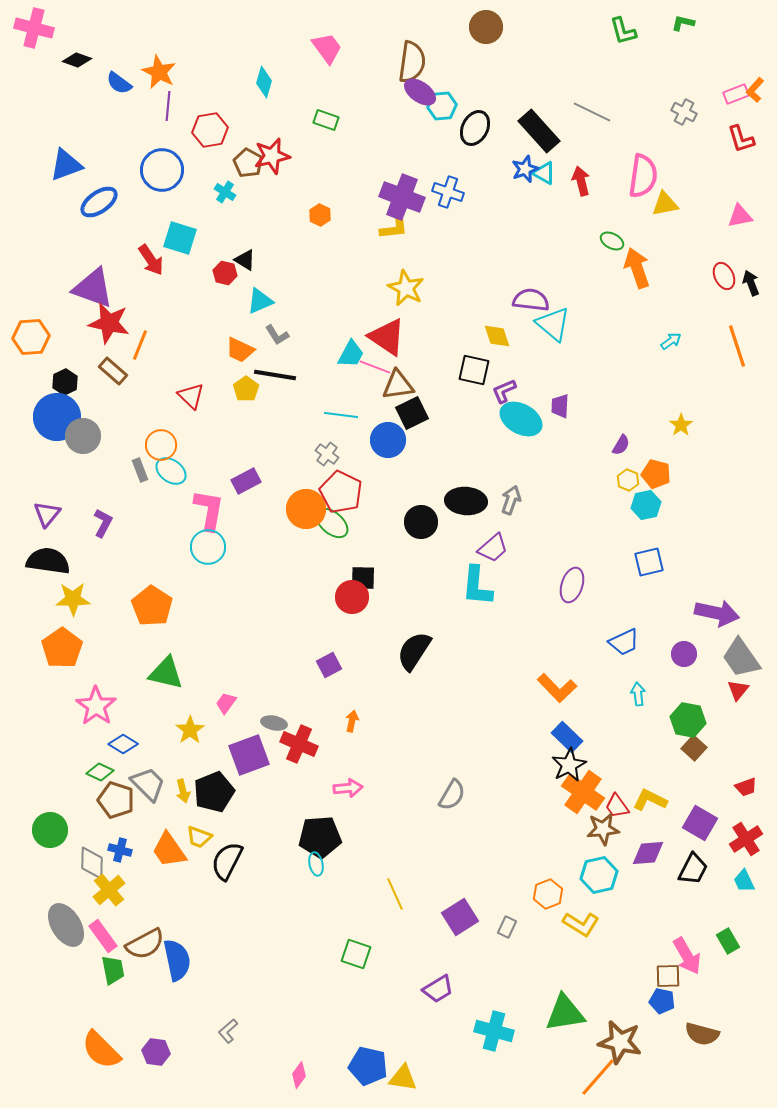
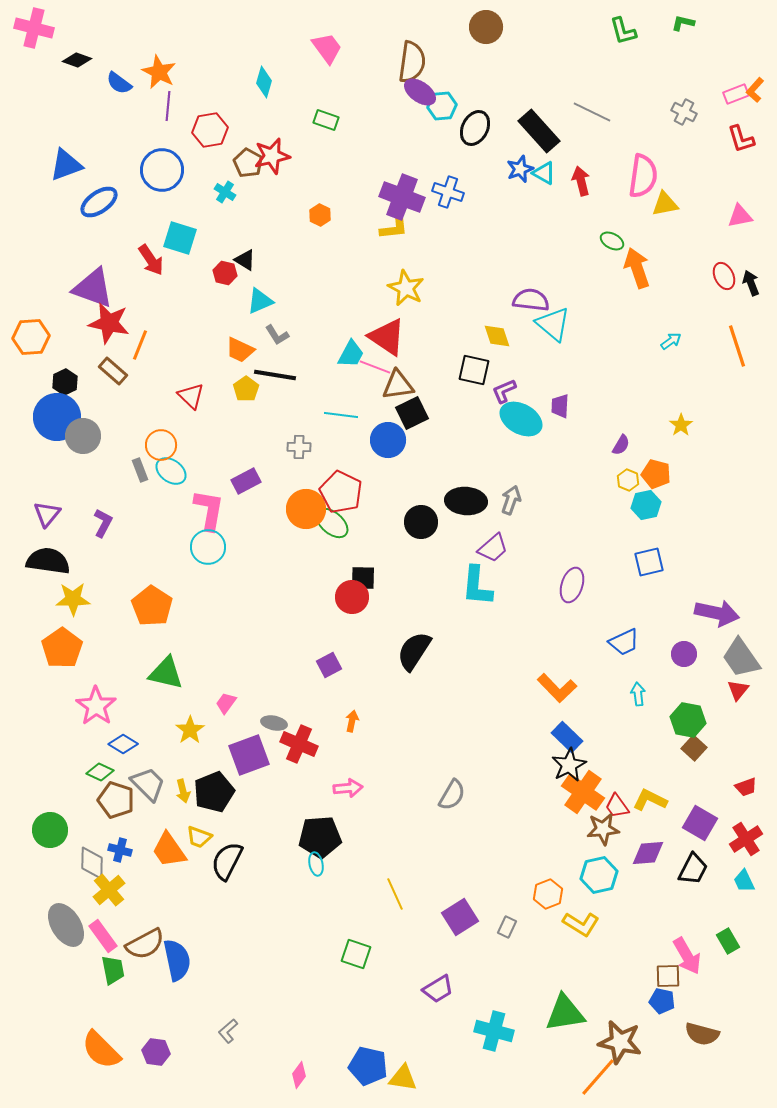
blue star at (525, 169): moved 5 px left
gray cross at (327, 454): moved 28 px left, 7 px up; rotated 35 degrees counterclockwise
